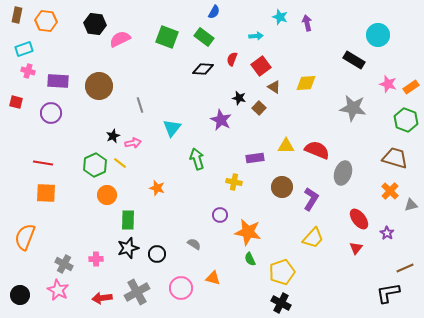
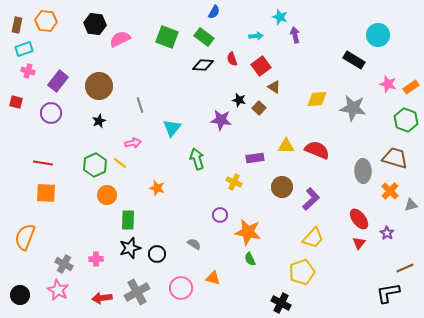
brown rectangle at (17, 15): moved 10 px down
purple arrow at (307, 23): moved 12 px left, 12 px down
red semicircle at (232, 59): rotated 40 degrees counterclockwise
black diamond at (203, 69): moved 4 px up
purple rectangle at (58, 81): rotated 55 degrees counterclockwise
yellow diamond at (306, 83): moved 11 px right, 16 px down
black star at (239, 98): moved 2 px down
purple star at (221, 120): rotated 20 degrees counterclockwise
black star at (113, 136): moved 14 px left, 15 px up
gray ellipse at (343, 173): moved 20 px right, 2 px up; rotated 20 degrees counterclockwise
yellow cross at (234, 182): rotated 14 degrees clockwise
purple L-shape at (311, 199): rotated 15 degrees clockwise
black star at (128, 248): moved 2 px right
red triangle at (356, 248): moved 3 px right, 5 px up
yellow pentagon at (282, 272): moved 20 px right
